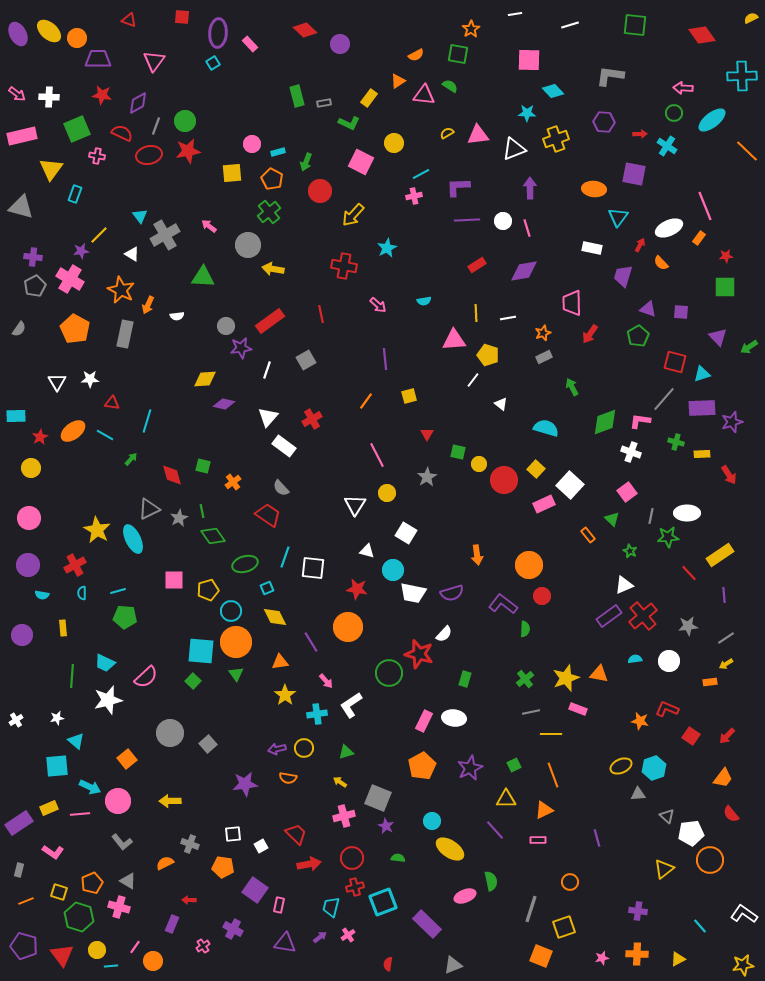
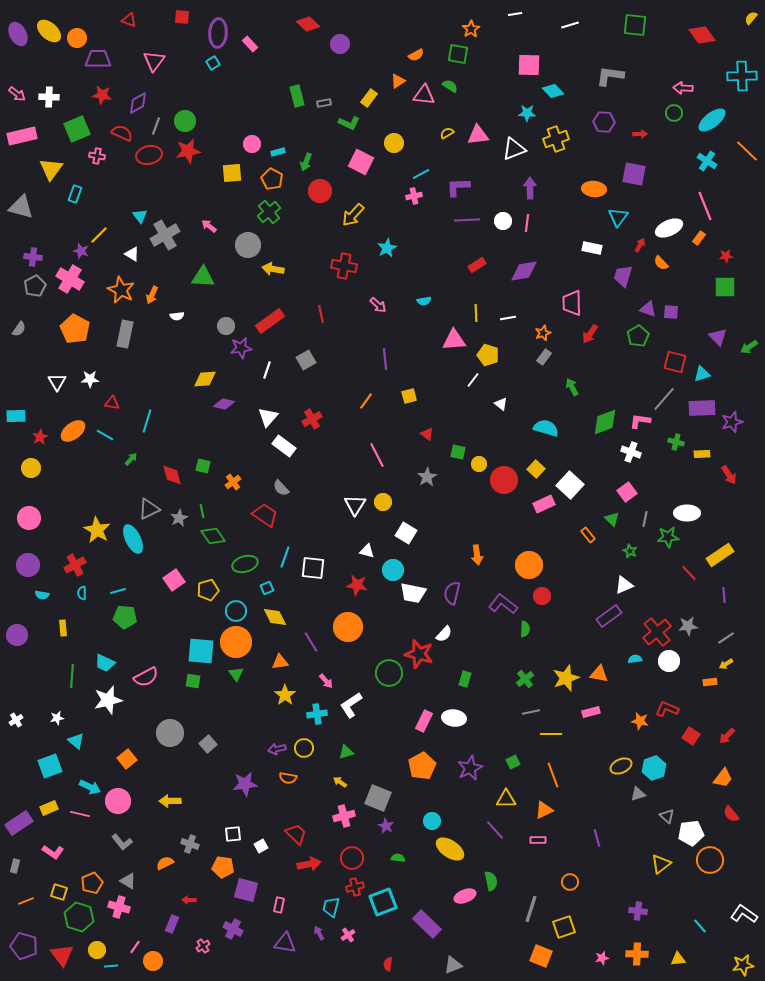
yellow semicircle at (751, 18): rotated 24 degrees counterclockwise
red diamond at (305, 30): moved 3 px right, 6 px up
pink square at (529, 60): moved 5 px down
cyan cross at (667, 146): moved 40 px right, 15 px down
pink line at (527, 228): moved 5 px up; rotated 24 degrees clockwise
purple star at (81, 251): rotated 28 degrees clockwise
orange arrow at (148, 305): moved 4 px right, 10 px up
purple square at (681, 312): moved 10 px left
gray rectangle at (544, 357): rotated 28 degrees counterclockwise
red triangle at (427, 434): rotated 24 degrees counterclockwise
yellow circle at (387, 493): moved 4 px left, 9 px down
red trapezoid at (268, 515): moved 3 px left
gray line at (651, 516): moved 6 px left, 3 px down
pink square at (174, 580): rotated 35 degrees counterclockwise
red star at (357, 589): moved 4 px up
purple semicircle at (452, 593): rotated 120 degrees clockwise
cyan circle at (231, 611): moved 5 px right
red cross at (643, 616): moved 14 px right, 16 px down
purple circle at (22, 635): moved 5 px left
pink semicircle at (146, 677): rotated 15 degrees clockwise
green square at (193, 681): rotated 35 degrees counterclockwise
pink rectangle at (578, 709): moved 13 px right, 3 px down; rotated 36 degrees counterclockwise
green square at (514, 765): moved 1 px left, 3 px up
cyan square at (57, 766): moved 7 px left; rotated 15 degrees counterclockwise
gray triangle at (638, 794): rotated 14 degrees counterclockwise
pink line at (80, 814): rotated 18 degrees clockwise
yellow triangle at (664, 869): moved 3 px left, 5 px up
gray rectangle at (19, 870): moved 4 px left, 4 px up
purple square at (255, 890): moved 9 px left; rotated 20 degrees counterclockwise
purple arrow at (320, 937): moved 1 px left, 4 px up; rotated 80 degrees counterclockwise
yellow triangle at (678, 959): rotated 21 degrees clockwise
